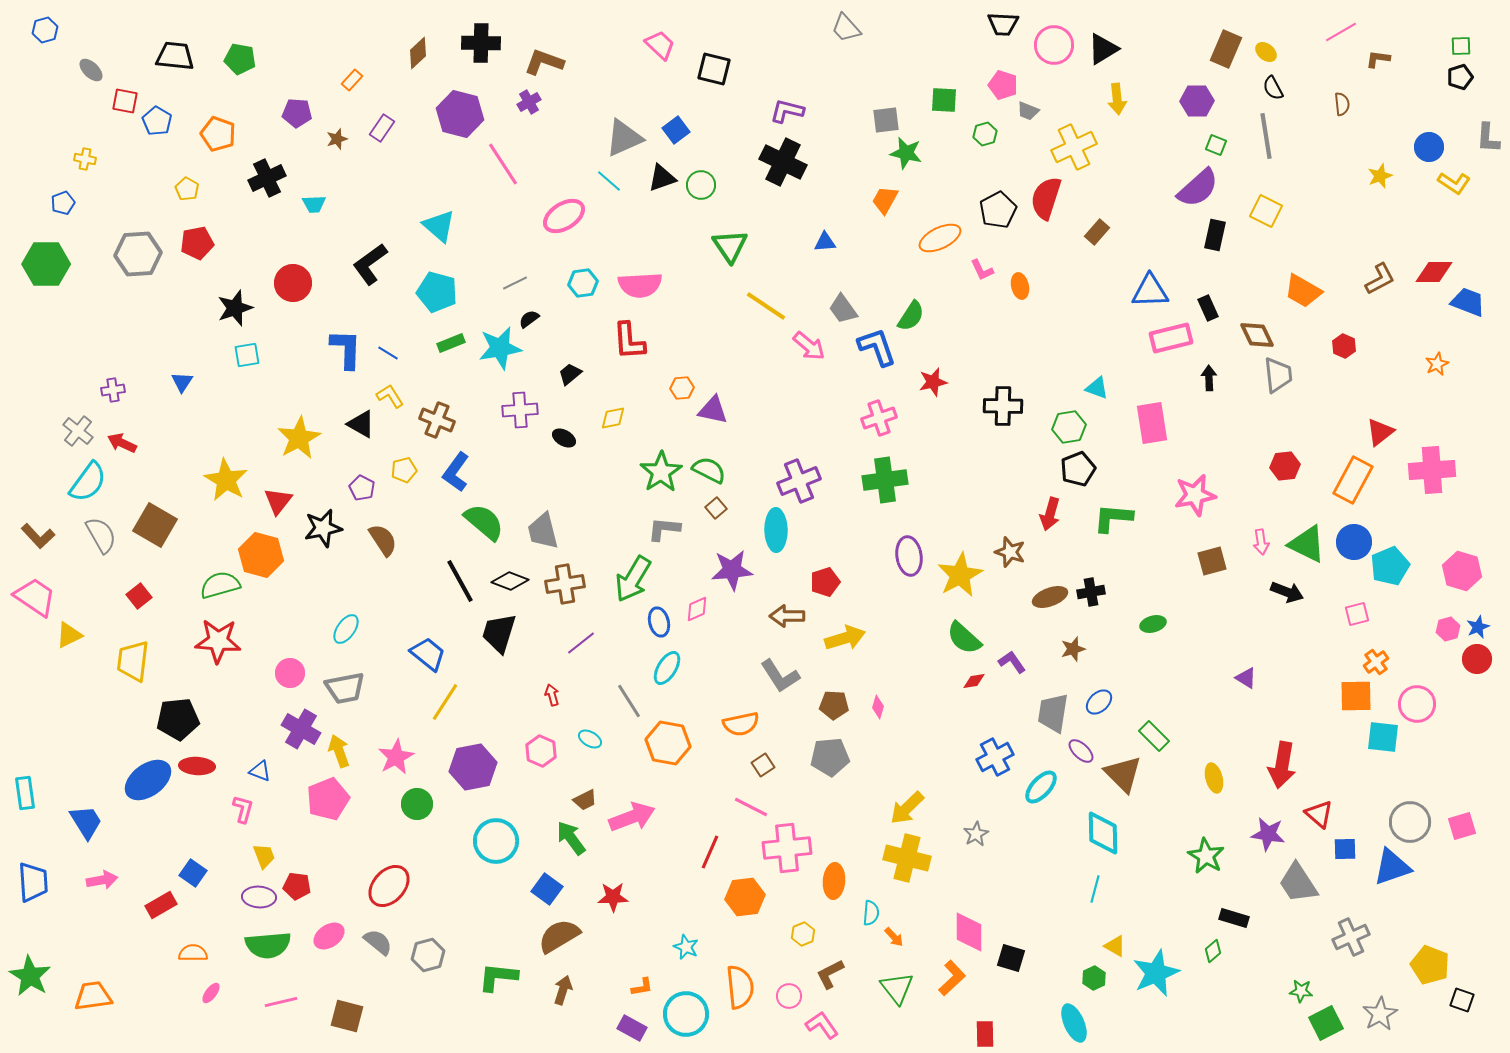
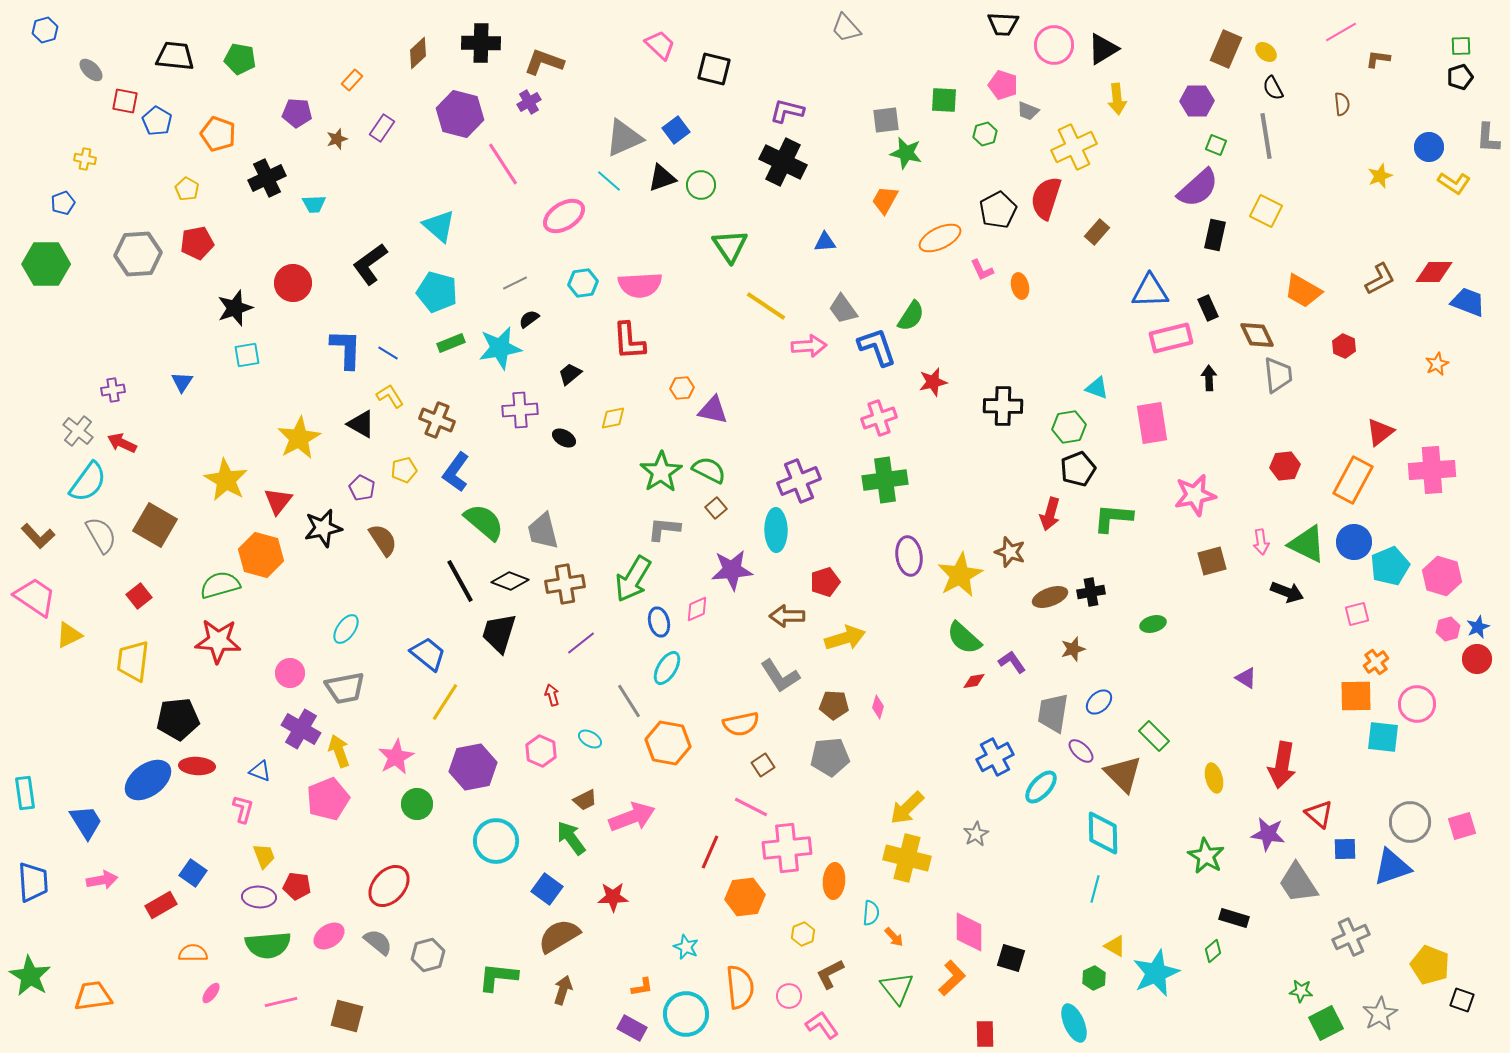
pink arrow at (809, 346): rotated 44 degrees counterclockwise
pink hexagon at (1462, 571): moved 20 px left, 5 px down
